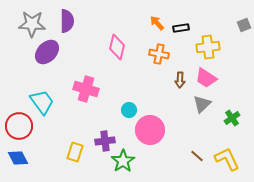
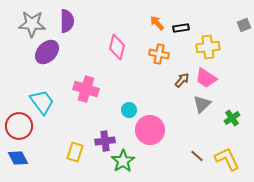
brown arrow: moved 2 px right; rotated 140 degrees counterclockwise
